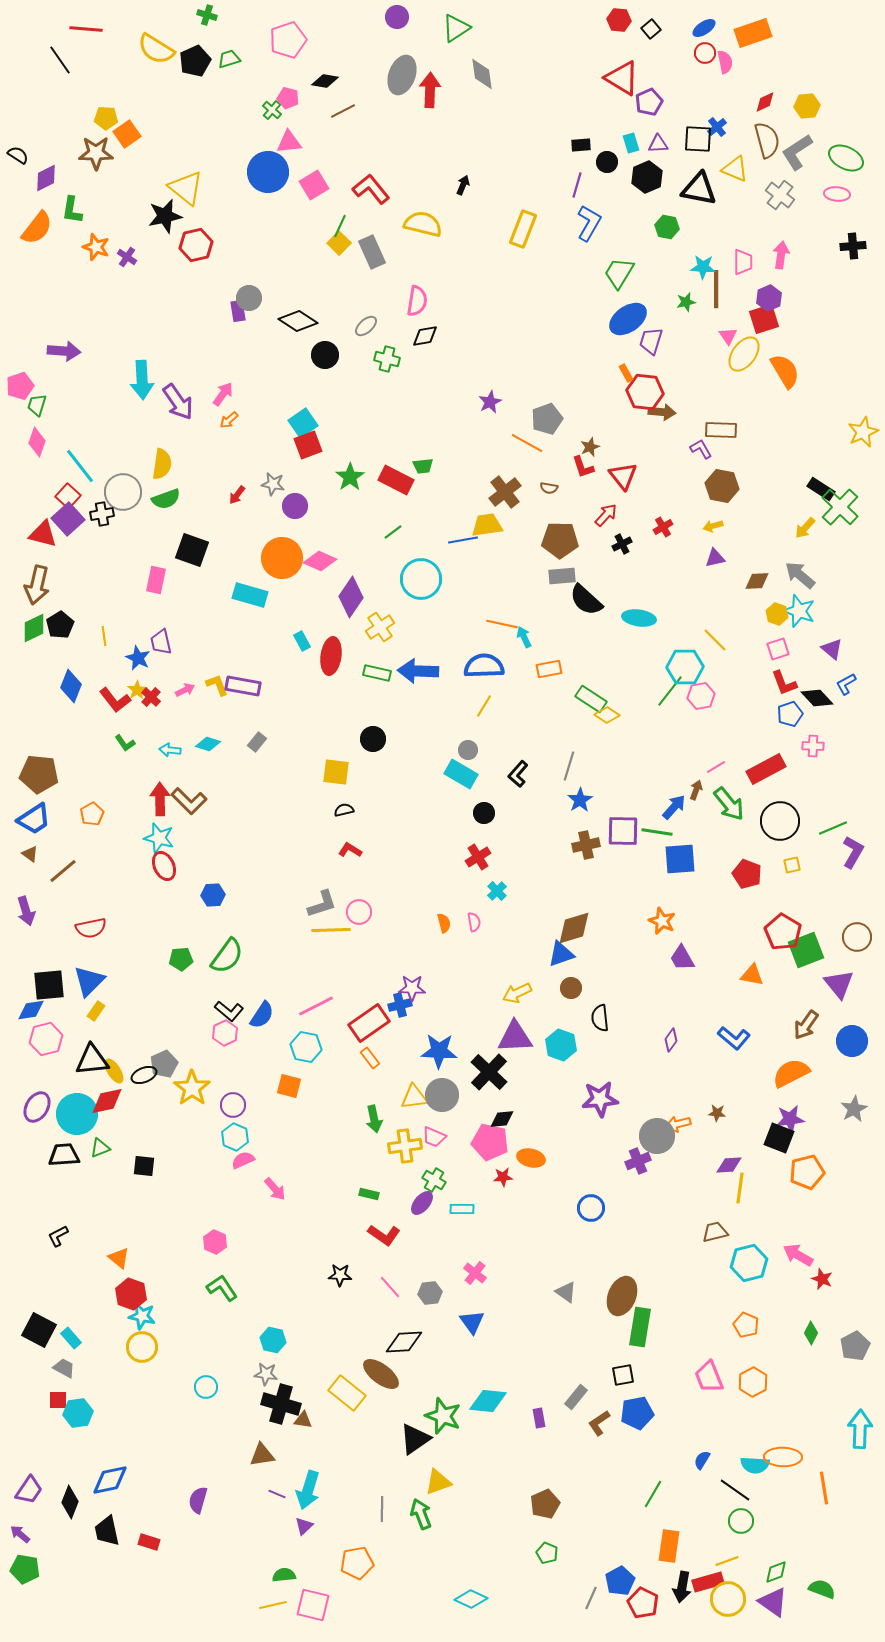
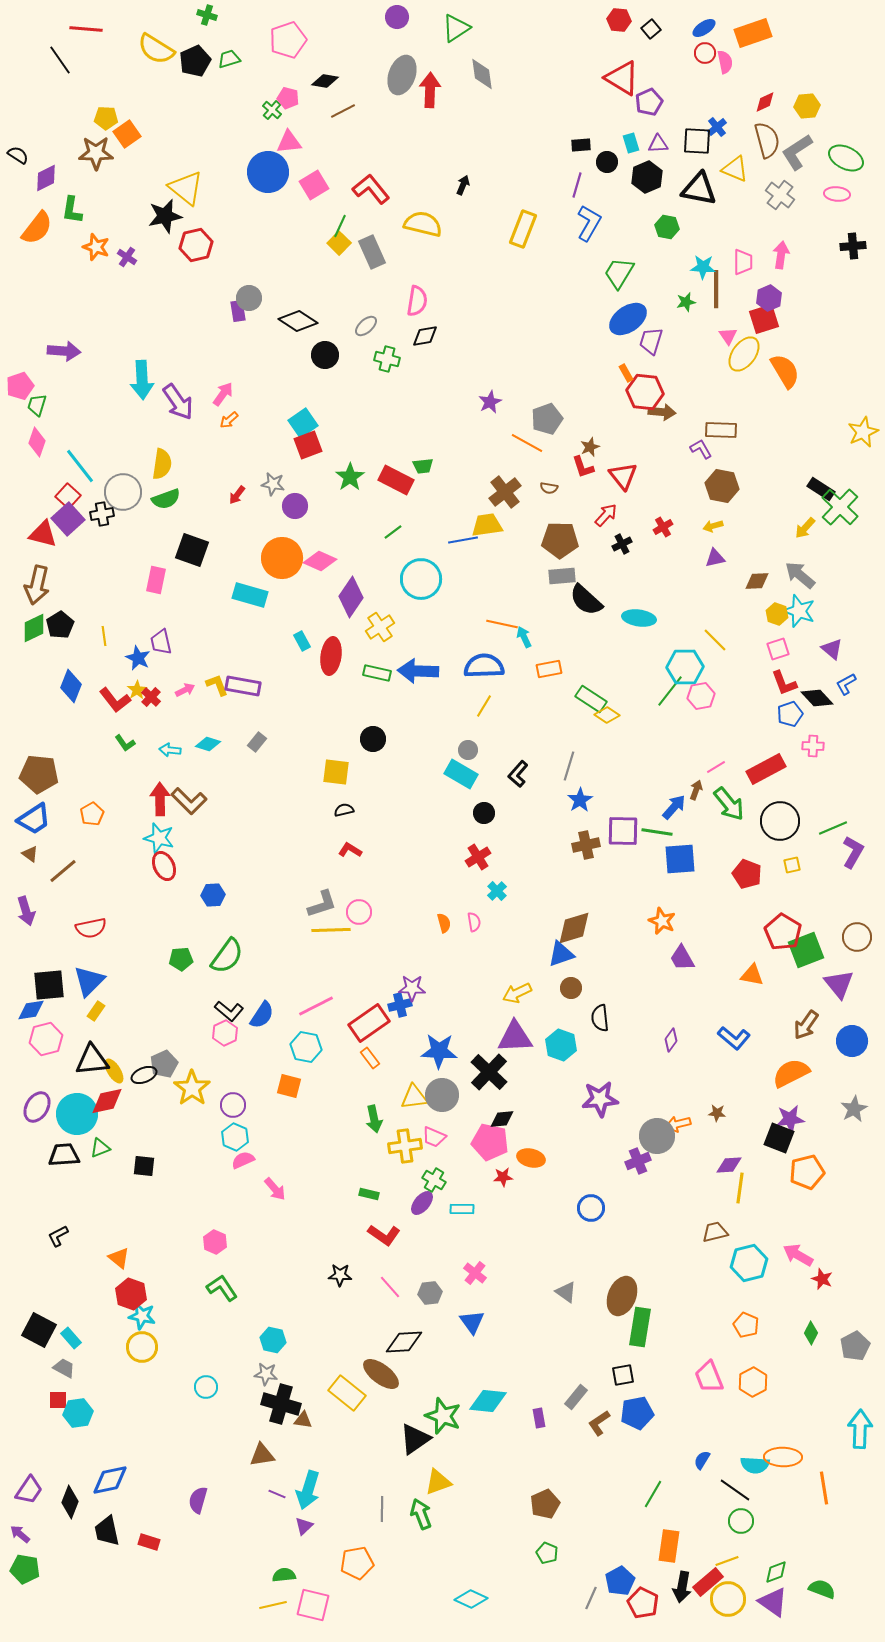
black square at (698, 139): moved 1 px left, 2 px down
red rectangle at (708, 1582): rotated 24 degrees counterclockwise
